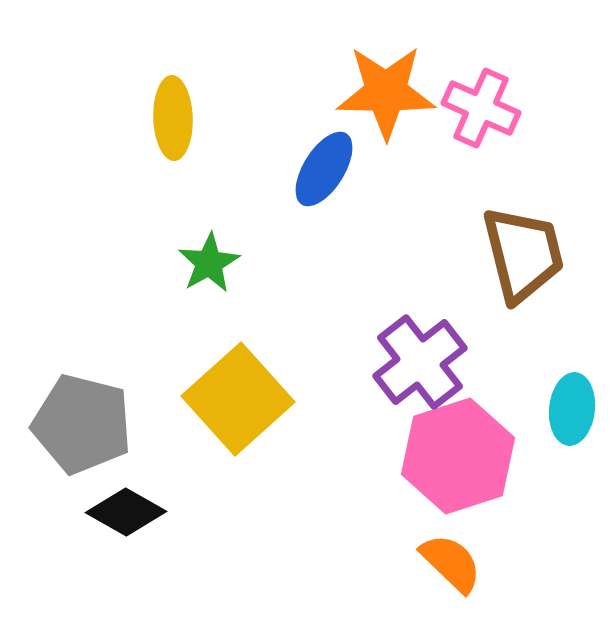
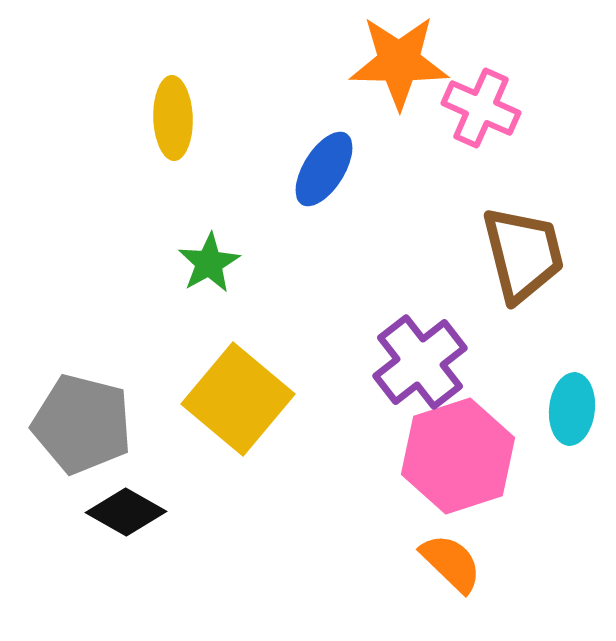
orange star: moved 13 px right, 30 px up
yellow square: rotated 8 degrees counterclockwise
